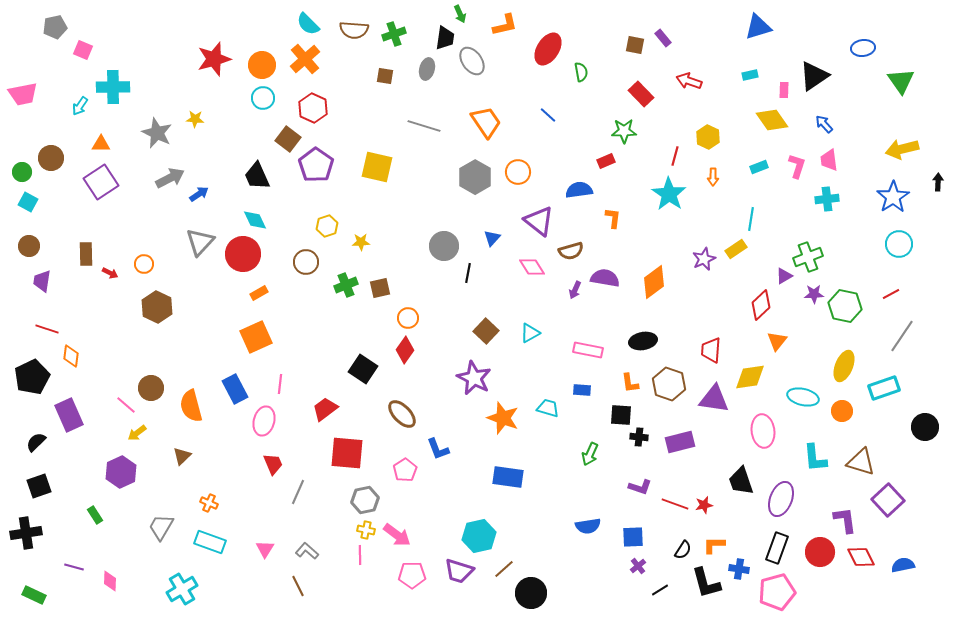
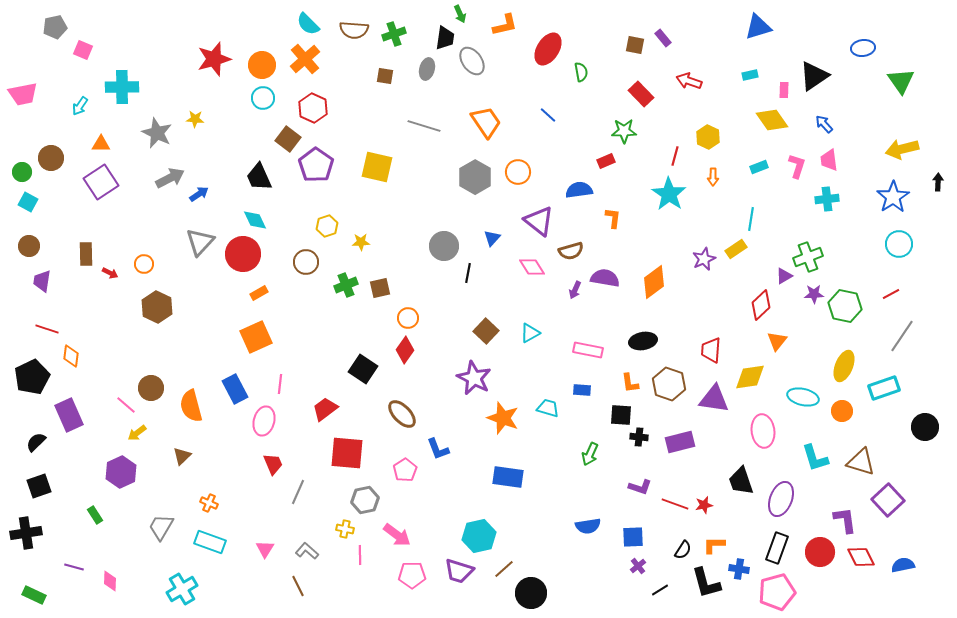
cyan cross at (113, 87): moved 9 px right
black trapezoid at (257, 176): moved 2 px right, 1 px down
cyan L-shape at (815, 458): rotated 12 degrees counterclockwise
yellow cross at (366, 530): moved 21 px left, 1 px up
